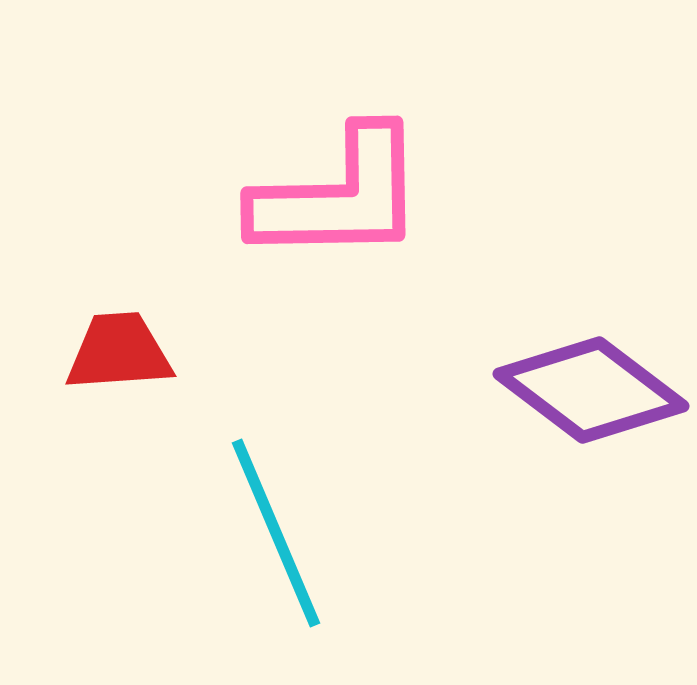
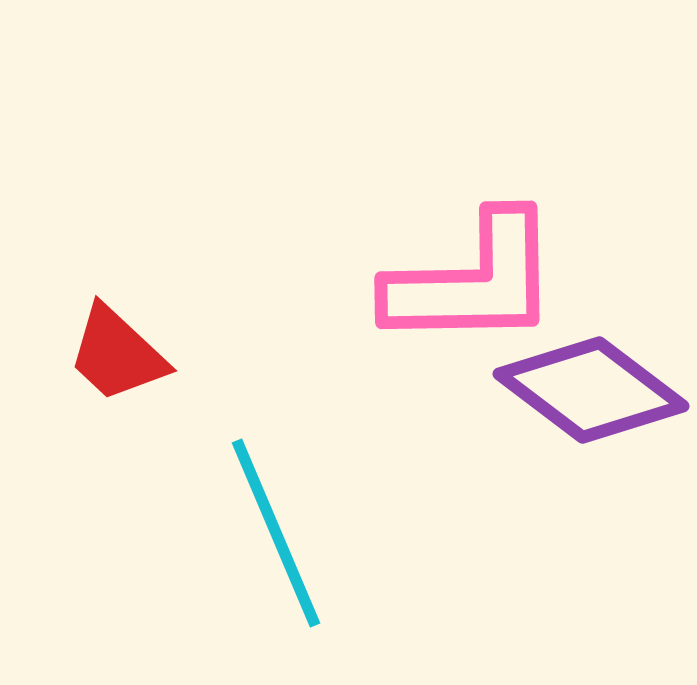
pink L-shape: moved 134 px right, 85 px down
red trapezoid: moved 2 px left, 2 px down; rotated 133 degrees counterclockwise
